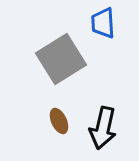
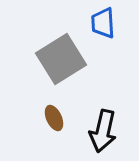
brown ellipse: moved 5 px left, 3 px up
black arrow: moved 3 px down
